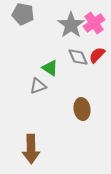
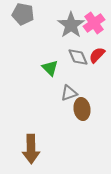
green triangle: rotated 12 degrees clockwise
gray triangle: moved 31 px right, 7 px down
